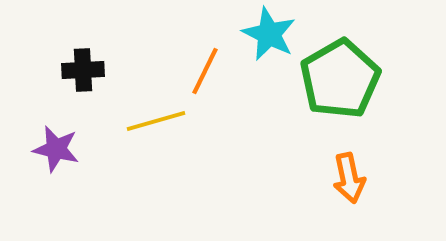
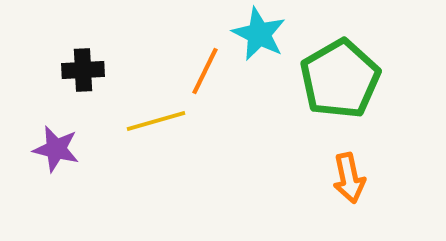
cyan star: moved 10 px left
